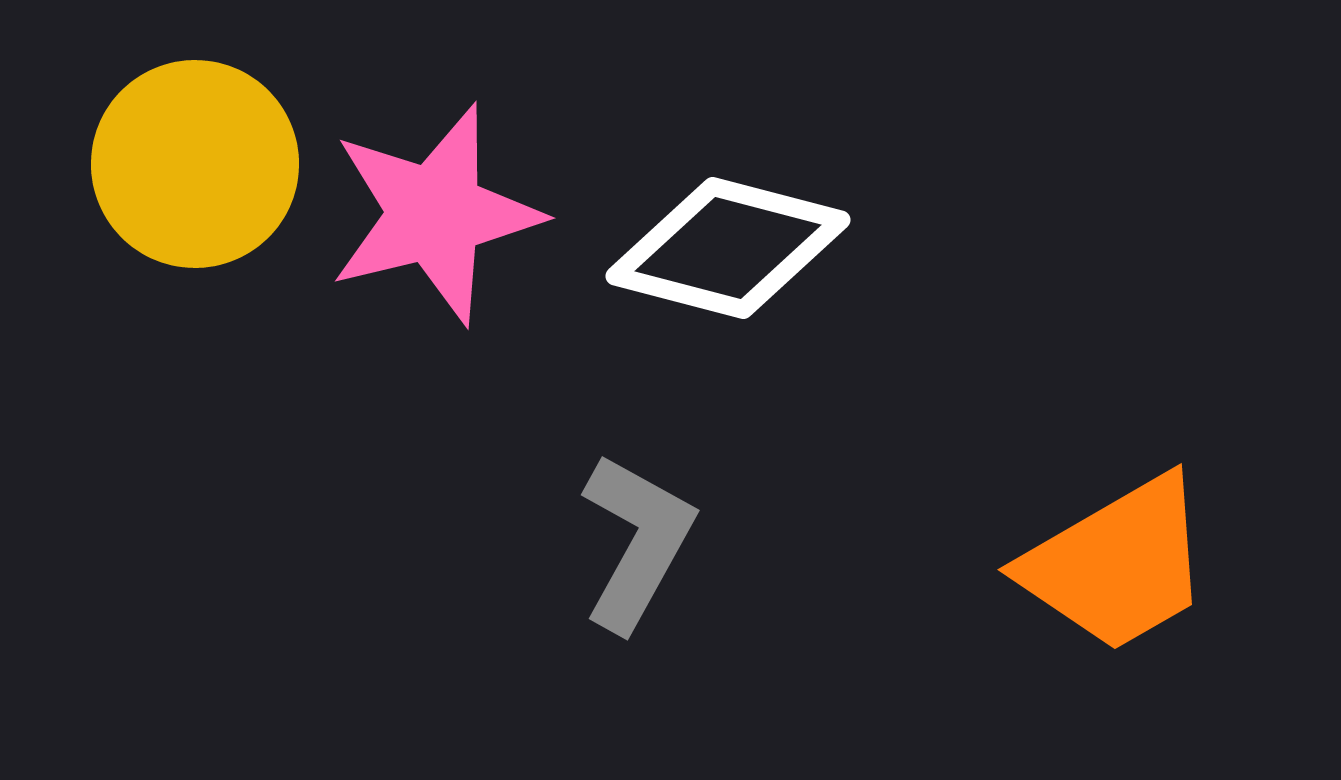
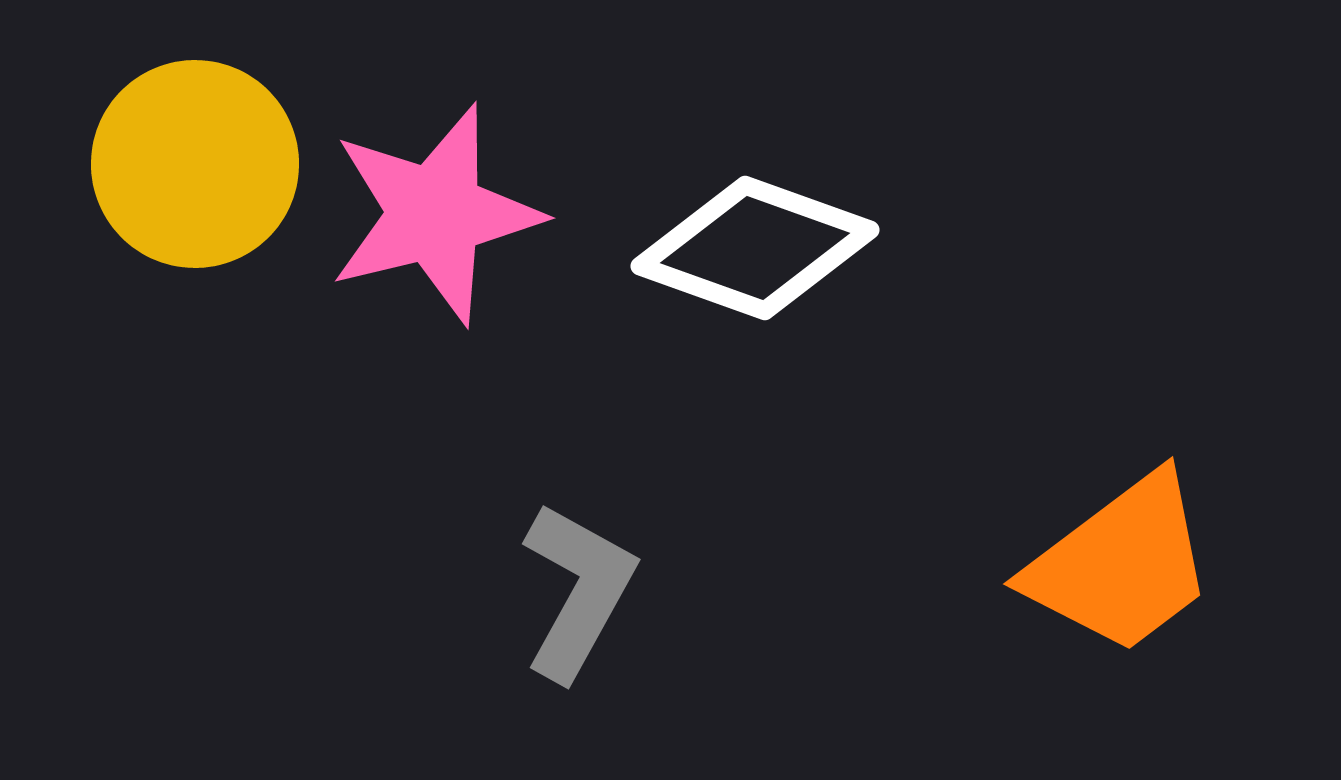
white diamond: moved 27 px right; rotated 5 degrees clockwise
gray L-shape: moved 59 px left, 49 px down
orange trapezoid: moved 4 px right; rotated 7 degrees counterclockwise
